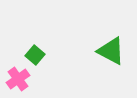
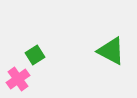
green square: rotated 18 degrees clockwise
